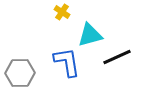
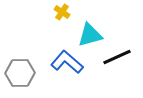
blue L-shape: rotated 40 degrees counterclockwise
